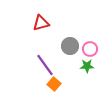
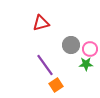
gray circle: moved 1 px right, 1 px up
green star: moved 1 px left, 2 px up
orange square: moved 2 px right, 1 px down; rotated 16 degrees clockwise
